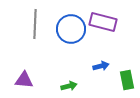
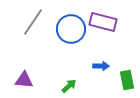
gray line: moved 2 px left, 2 px up; rotated 32 degrees clockwise
blue arrow: rotated 14 degrees clockwise
green arrow: rotated 28 degrees counterclockwise
